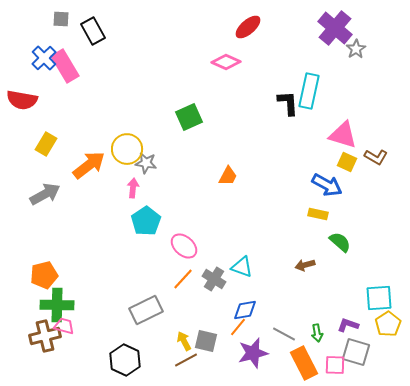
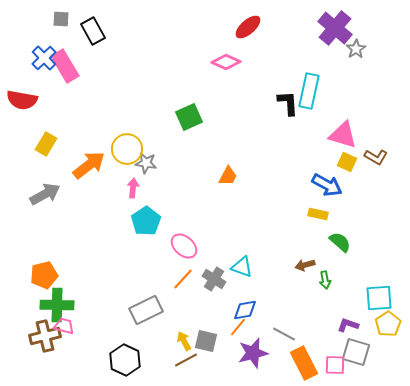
green arrow at (317, 333): moved 8 px right, 53 px up
